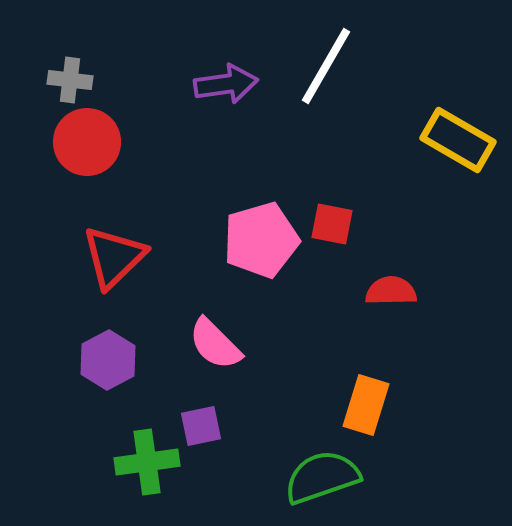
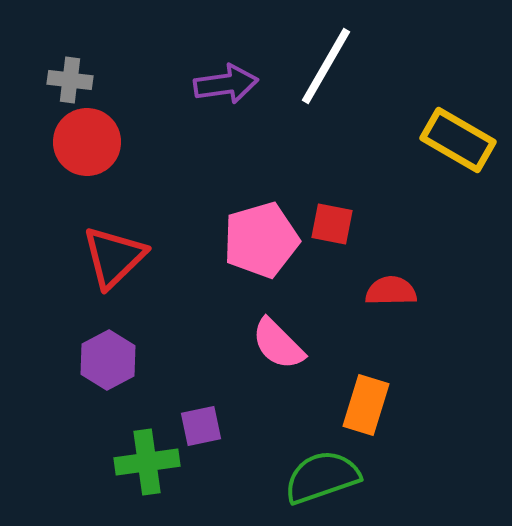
pink semicircle: moved 63 px right
